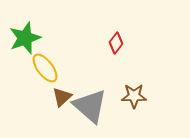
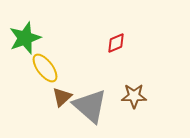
red diamond: rotated 30 degrees clockwise
